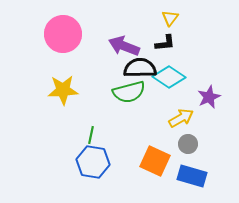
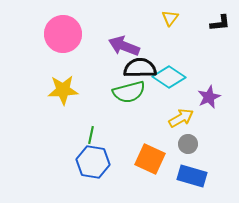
black L-shape: moved 55 px right, 20 px up
orange square: moved 5 px left, 2 px up
